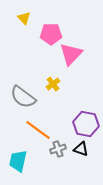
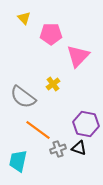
pink triangle: moved 7 px right, 2 px down
black triangle: moved 2 px left, 1 px up
